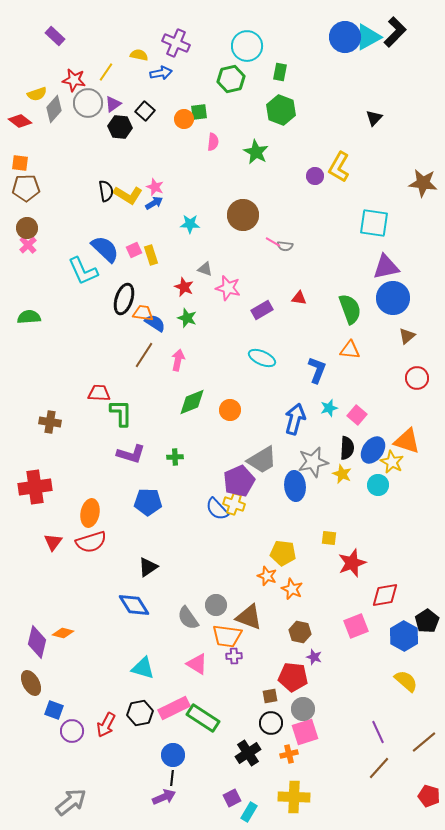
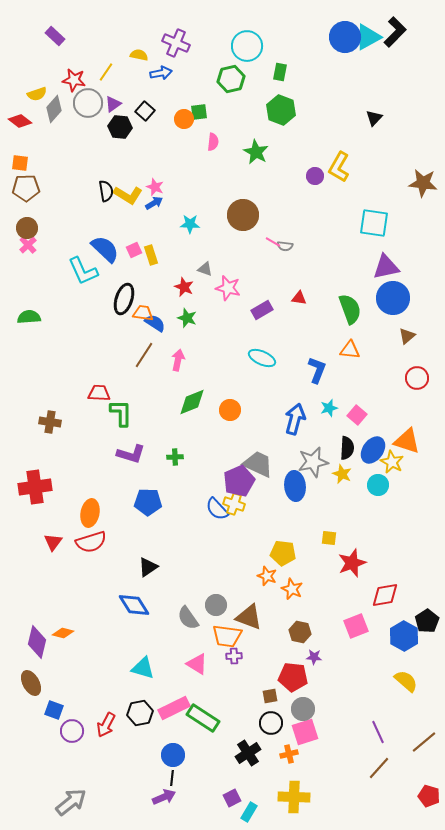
gray trapezoid at (262, 460): moved 4 px left, 4 px down; rotated 124 degrees counterclockwise
purple star at (314, 657): rotated 14 degrees counterclockwise
